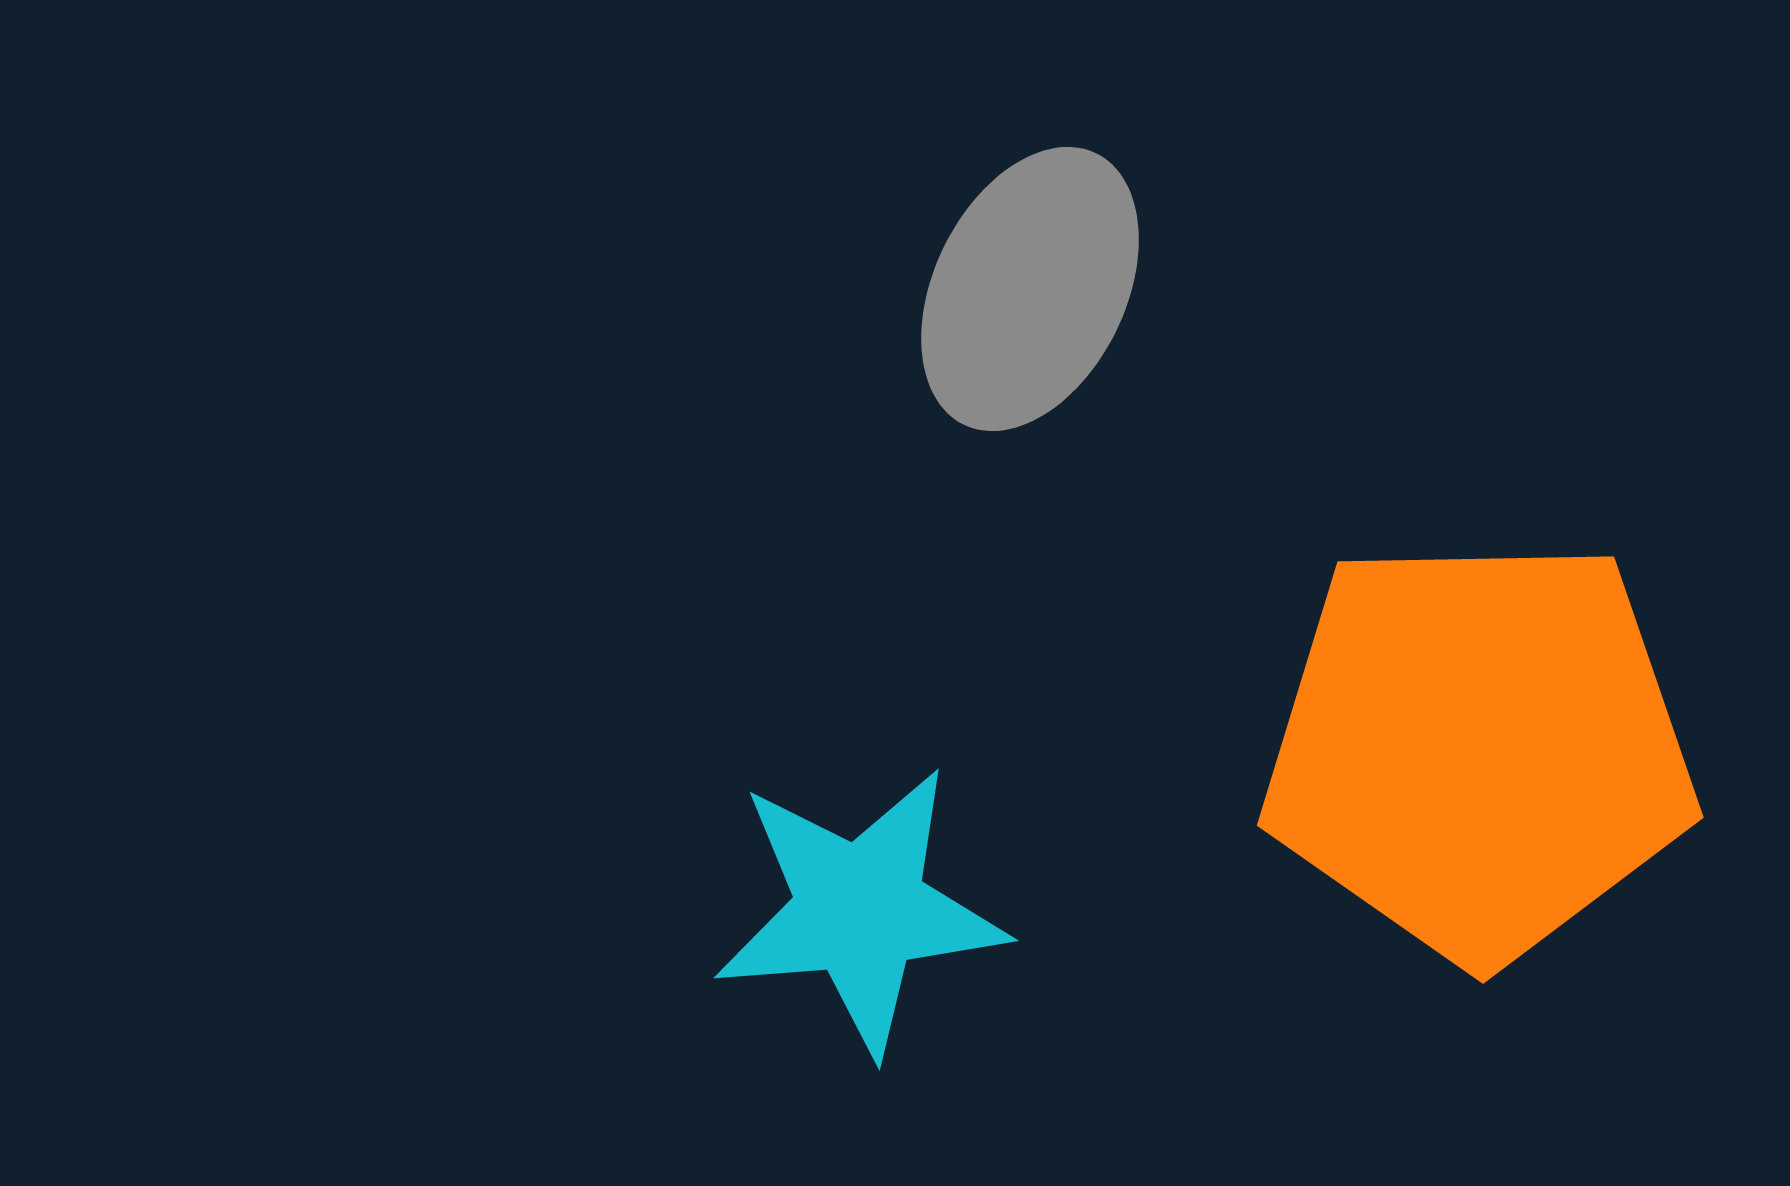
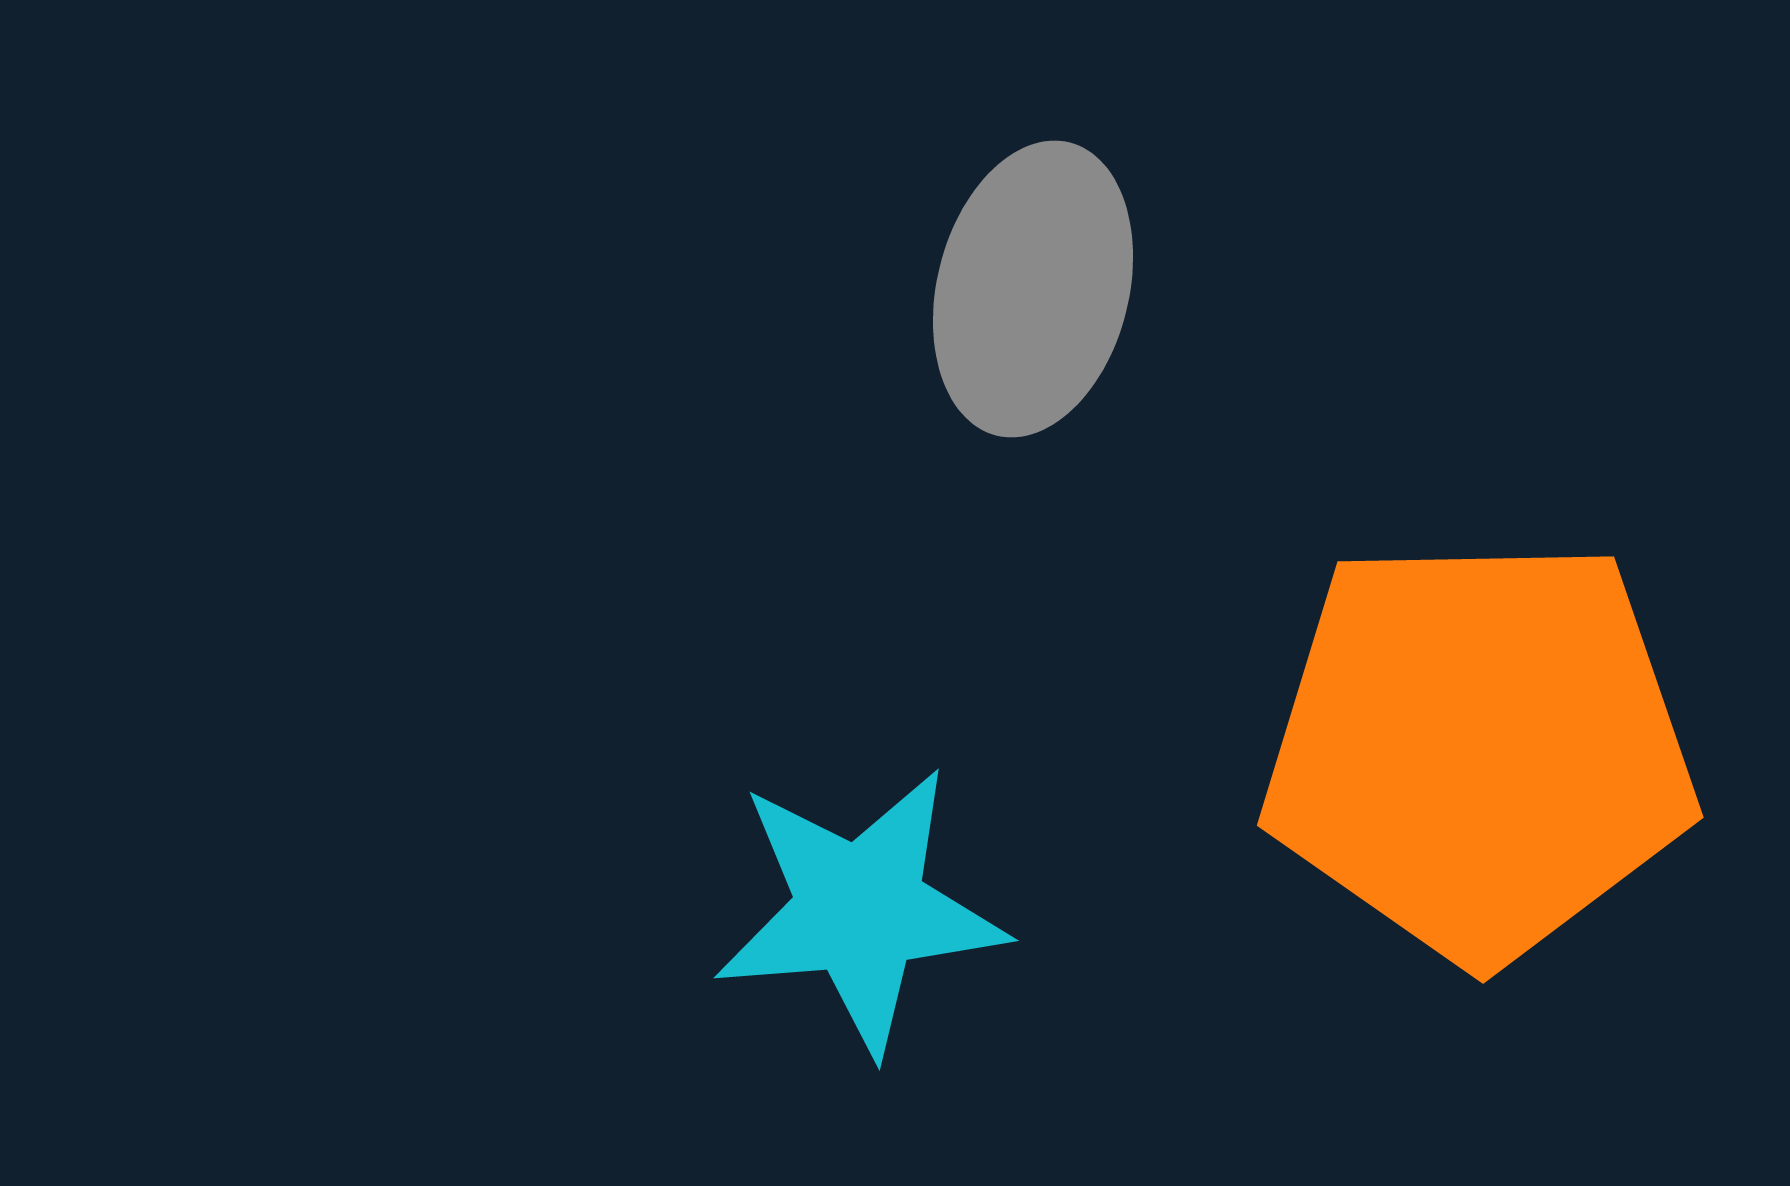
gray ellipse: moved 3 px right; rotated 12 degrees counterclockwise
